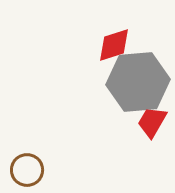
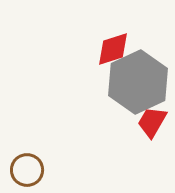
red diamond: moved 1 px left, 4 px down
gray hexagon: rotated 20 degrees counterclockwise
